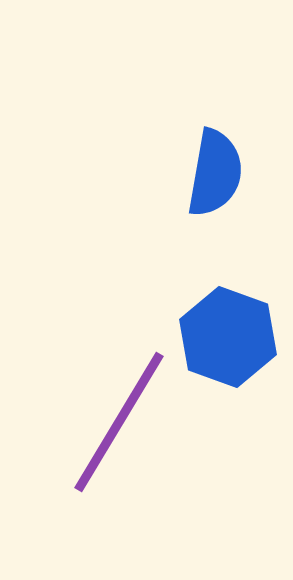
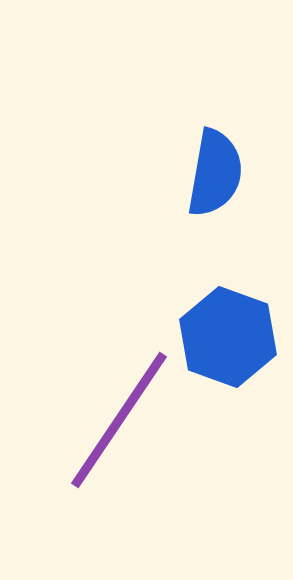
purple line: moved 2 px up; rotated 3 degrees clockwise
